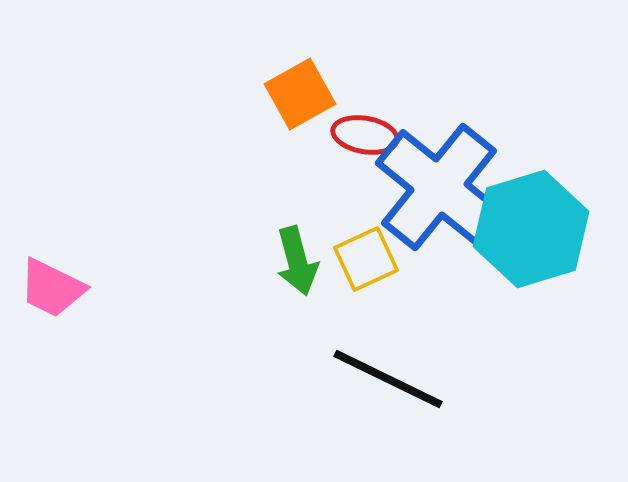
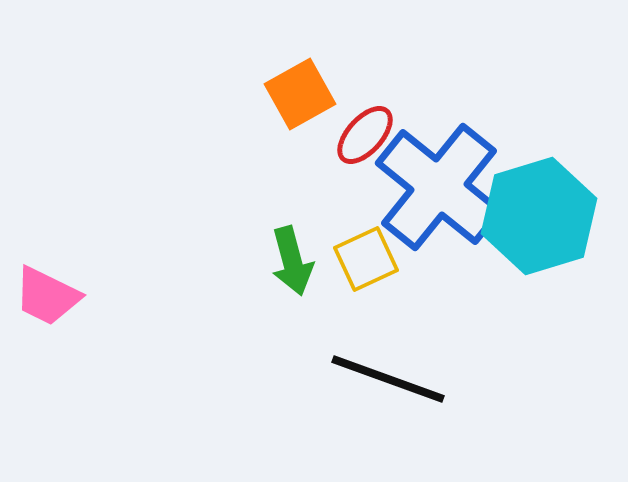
red ellipse: rotated 58 degrees counterclockwise
cyan hexagon: moved 8 px right, 13 px up
green arrow: moved 5 px left
pink trapezoid: moved 5 px left, 8 px down
black line: rotated 6 degrees counterclockwise
